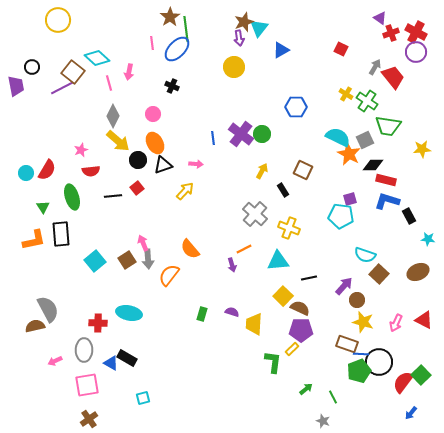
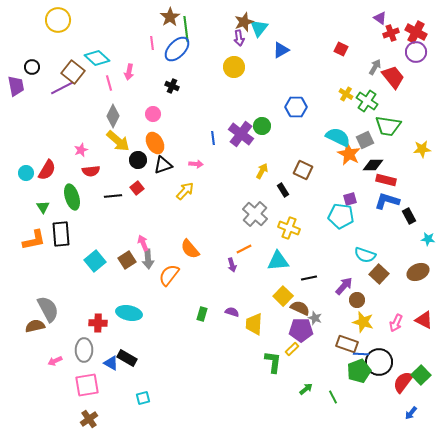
green circle at (262, 134): moved 8 px up
gray star at (323, 421): moved 8 px left, 103 px up
